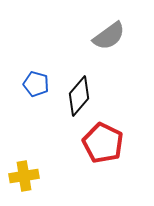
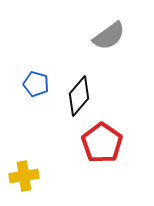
red pentagon: moved 1 px left; rotated 9 degrees clockwise
